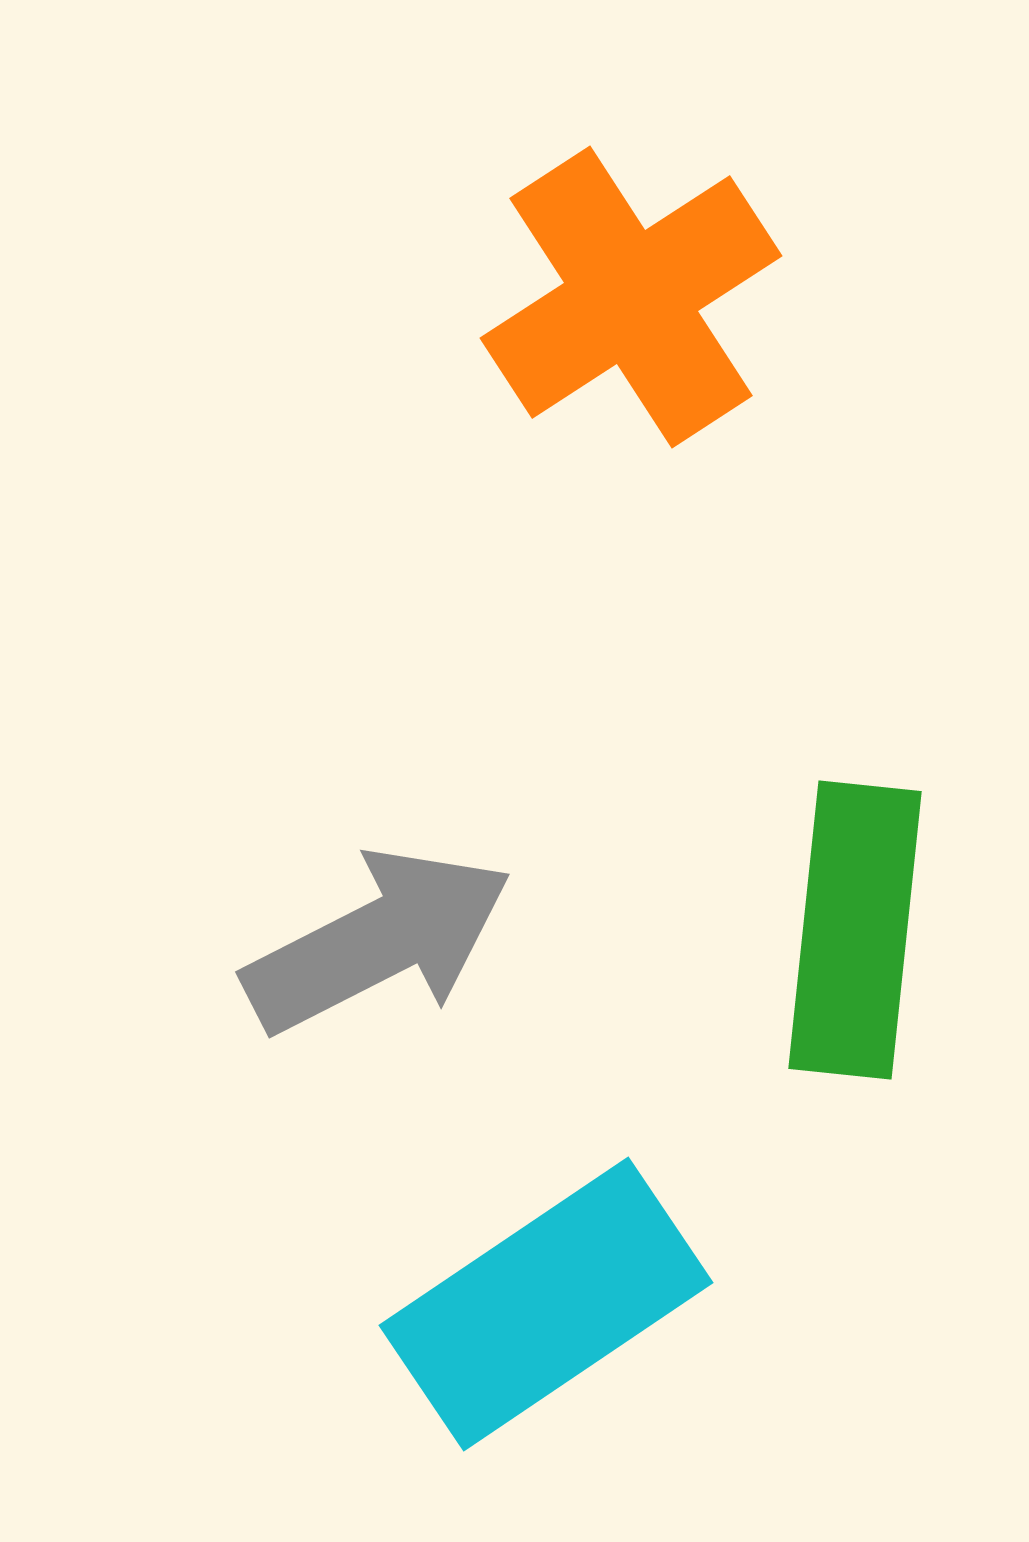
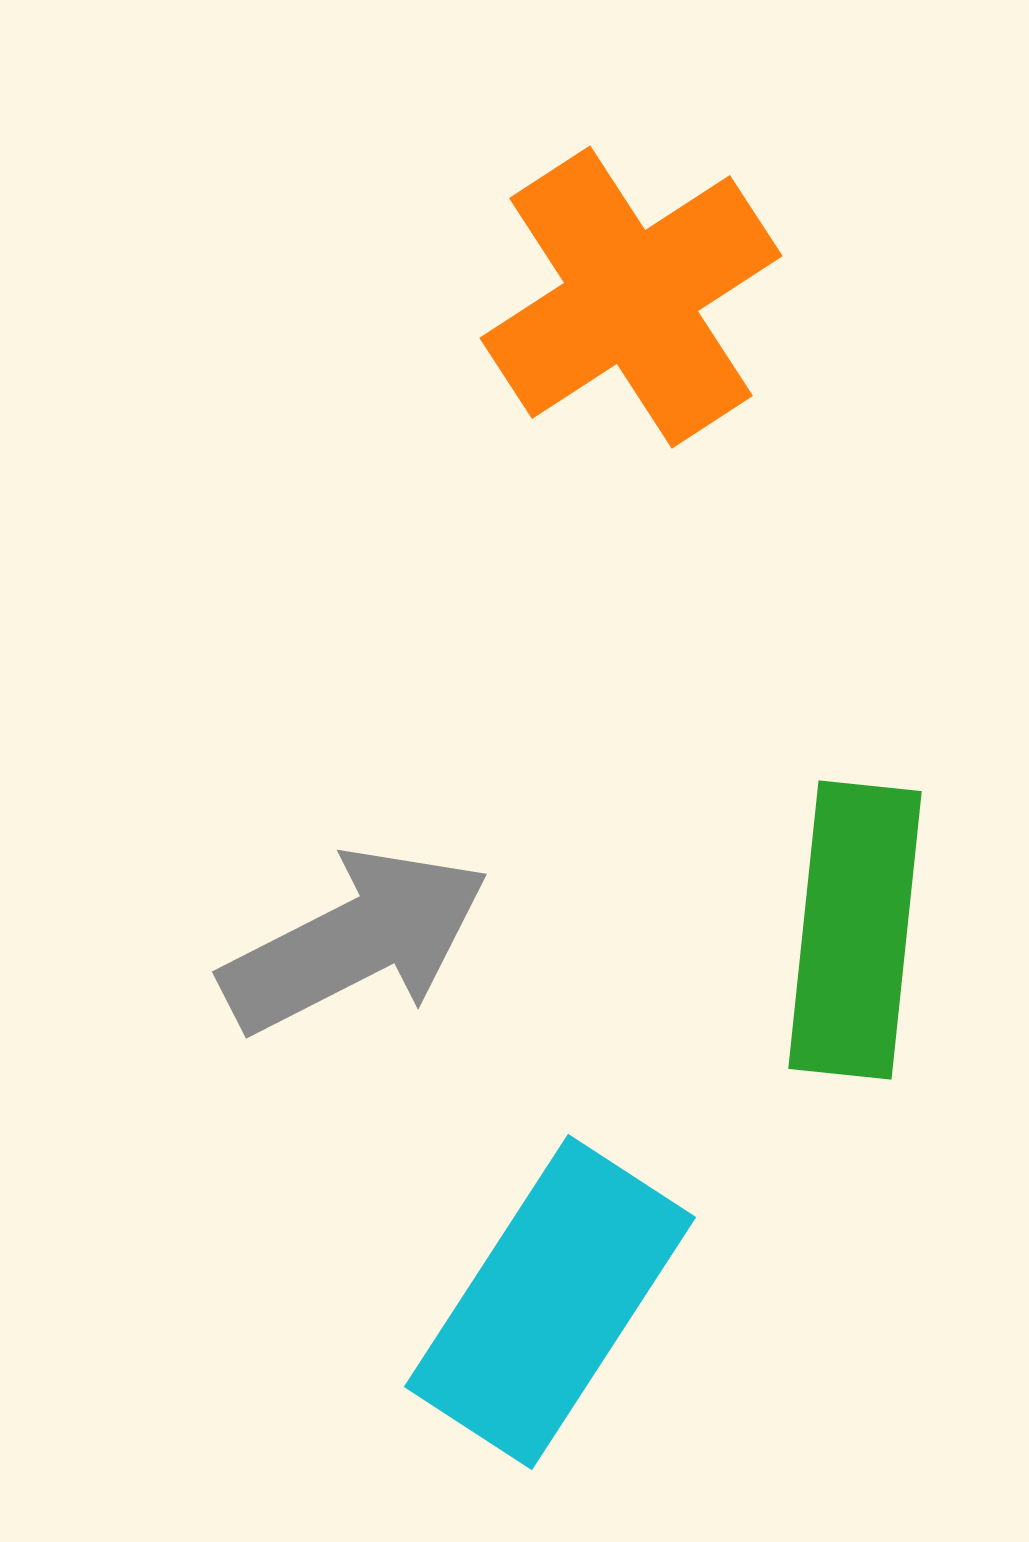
gray arrow: moved 23 px left
cyan rectangle: moved 4 px right, 2 px up; rotated 23 degrees counterclockwise
